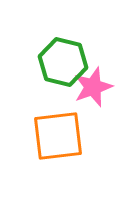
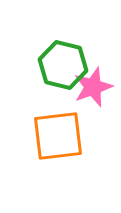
green hexagon: moved 3 px down
